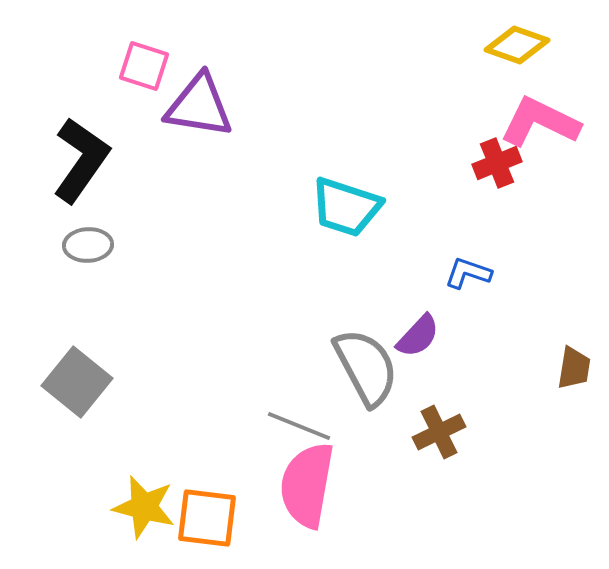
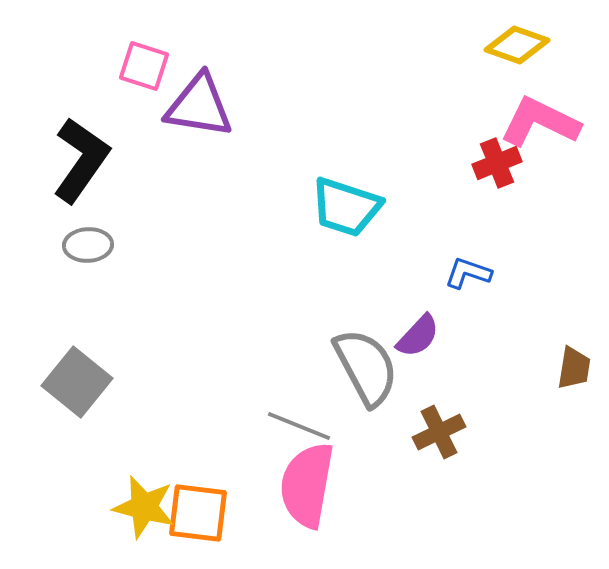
orange square: moved 9 px left, 5 px up
